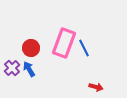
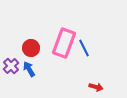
purple cross: moved 1 px left, 2 px up
